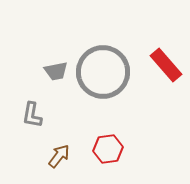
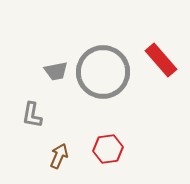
red rectangle: moved 5 px left, 5 px up
brown arrow: rotated 15 degrees counterclockwise
